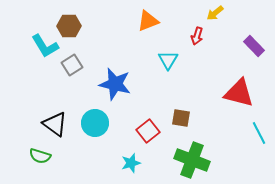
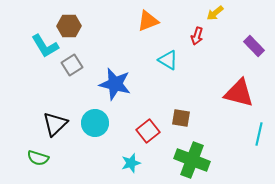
cyan triangle: rotated 30 degrees counterclockwise
black triangle: rotated 40 degrees clockwise
cyan line: moved 1 px down; rotated 40 degrees clockwise
green semicircle: moved 2 px left, 2 px down
